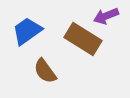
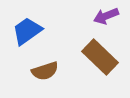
brown rectangle: moved 17 px right, 18 px down; rotated 12 degrees clockwise
brown semicircle: rotated 72 degrees counterclockwise
